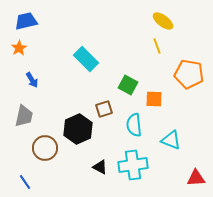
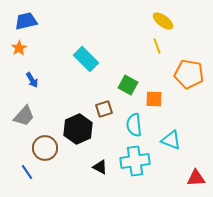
gray trapezoid: rotated 30 degrees clockwise
cyan cross: moved 2 px right, 4 px up
blue line: moved 2 px right, 10 px up
